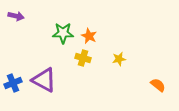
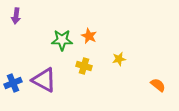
purple arrow: rotated 84 degrees clockwise
green star: moved 1 px left, 7 px down
yellow cross: moved 1 px right, 8 px down
